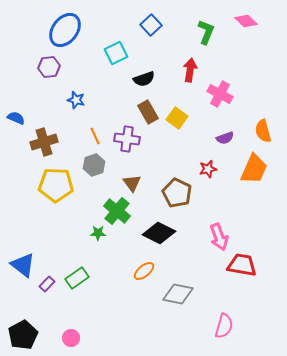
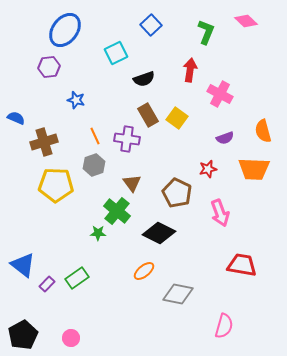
brown rectangle: moved 3 px down
orange trapezoid: rotated 68 degrees clockwise
pink arrow: moved 1 px right, 24 px up
